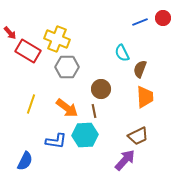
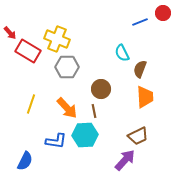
red circle: moved 5 px up
orange arrow: rotated 10 degrees clockwise
